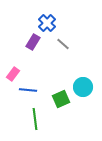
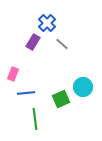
gray line: moved 1 px left
pink rectangle: rotated 16 degrees counterclockwise
blue line: moved 2 px left, 3 px down; rotated 12 degrees counterclockwise
